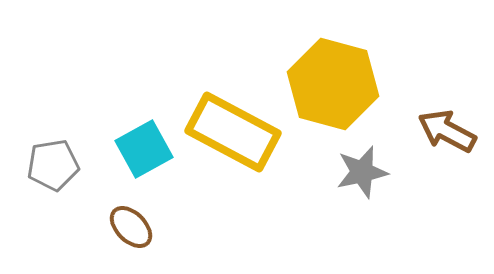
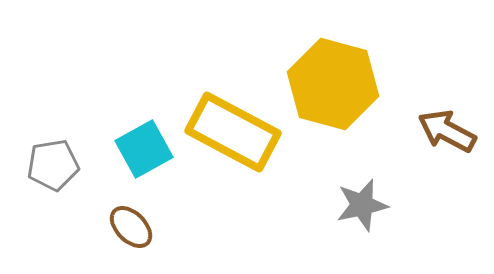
gray star: moved 33 px down
